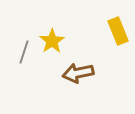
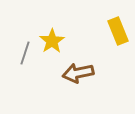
gray line: moved 1 px right, 1 px down
